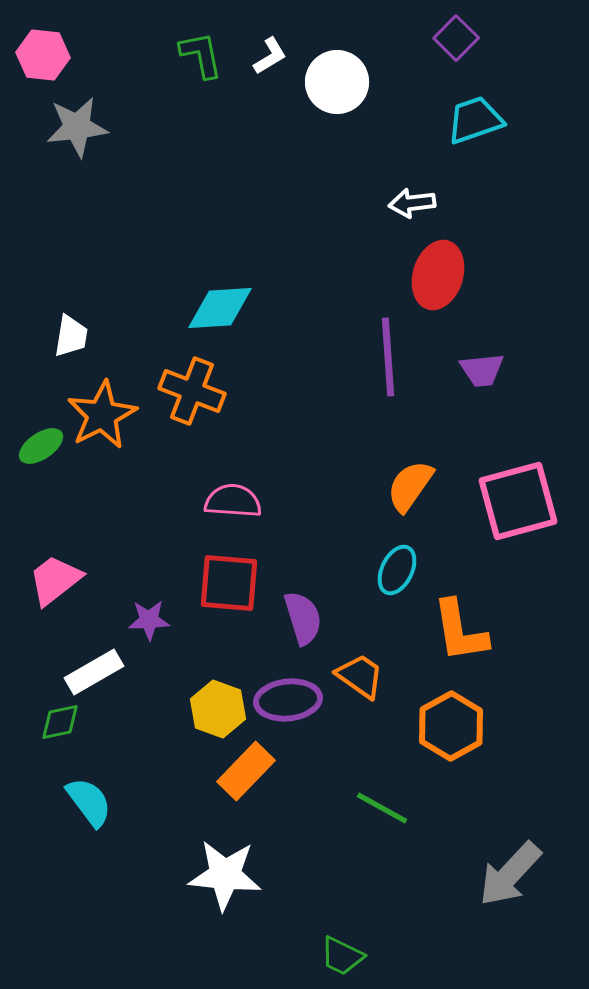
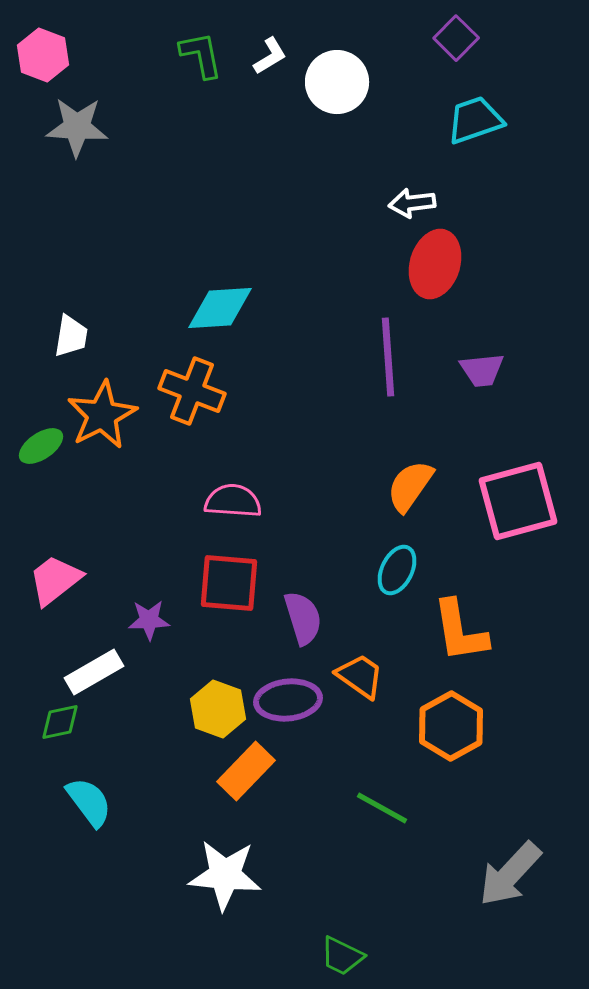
pink hexagon: rotated 15 degrees clockwise
gray star: rotated 10 degrees clockwise
red ellipse: moved 3 px left, 11 px up
